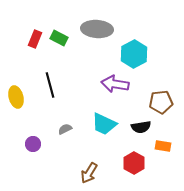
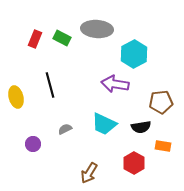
green rectangle: moved 3 px right
